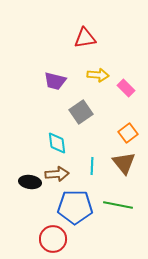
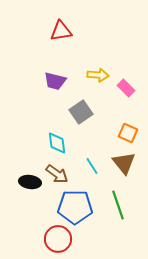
red triangle: moved 24 px left, 7 px up
orange square: rotated 30 degrees counterclockwise
cyan line: rotated 36 degrees counterclockwise
brown arrow: rotated 40 degrees clockwise
green line: rotated 60 degrees clockwise
red circle: moved 5 px right
